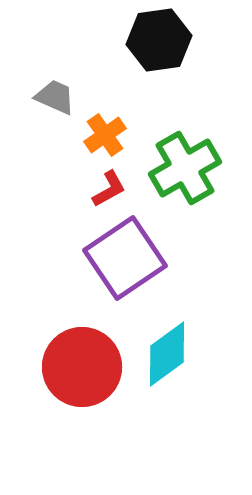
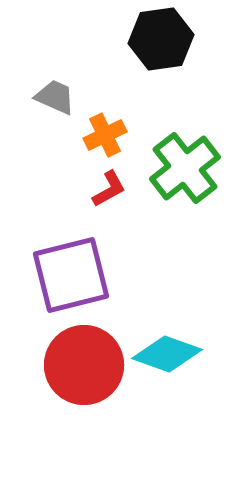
black hexagon: moved 2 px right, 1 px up
orange cross: rotated 9 degrees clockwise
green cross: rotated 8 degrees counterclockwise
purple square: moved 54 px left, 17 px down; rotated 20 degrees clockwise
cyan diamond: rotated 56 degrees clockwise
red circle: moved 2 px right, 2 px up
